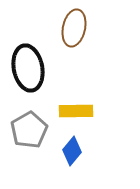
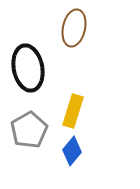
yellow rectangle: moved 3 px left; rotated 72 degrees counterclockwise
